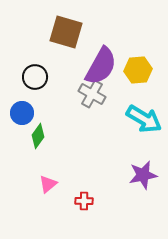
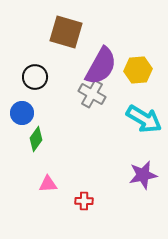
green diamond: moved 2 px left, 3 px down
pink triangle: rotated 36 degrees clockwise
